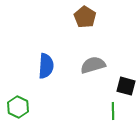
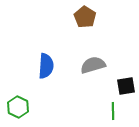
black square: rotated 24 degrees counterclockwise
